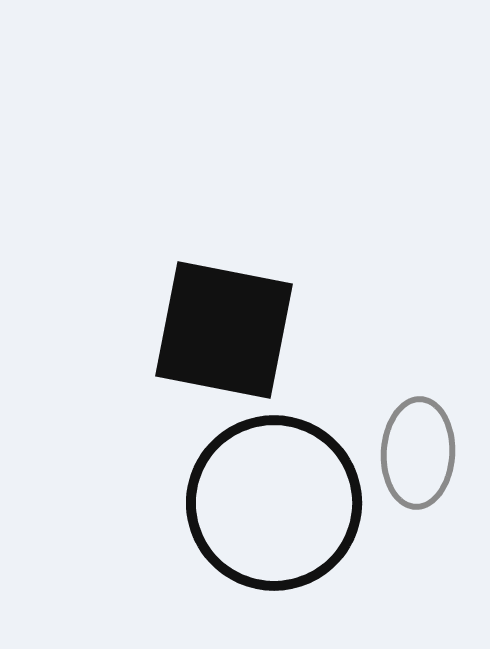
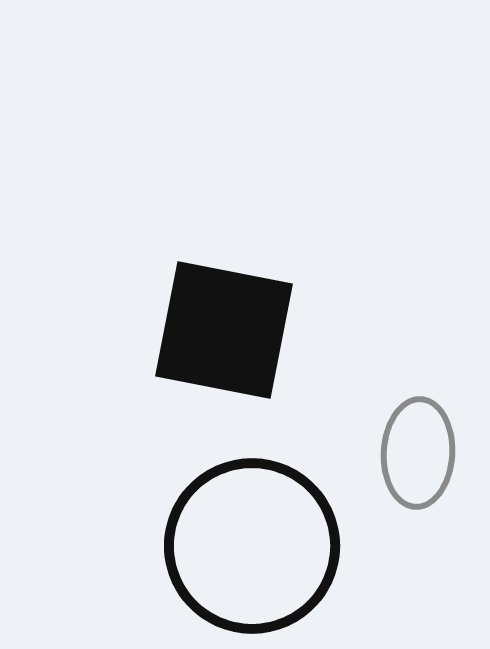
black circle: moved 22 px left, 43 px down
